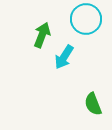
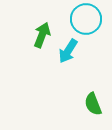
cyan arrow: moved 4 px right, 6 px up
